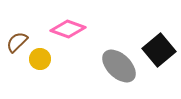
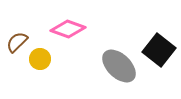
black square: rotated 12 degrees counterclockwise
